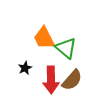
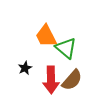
orange trapezoid: moved 2 px right, 2 px up
